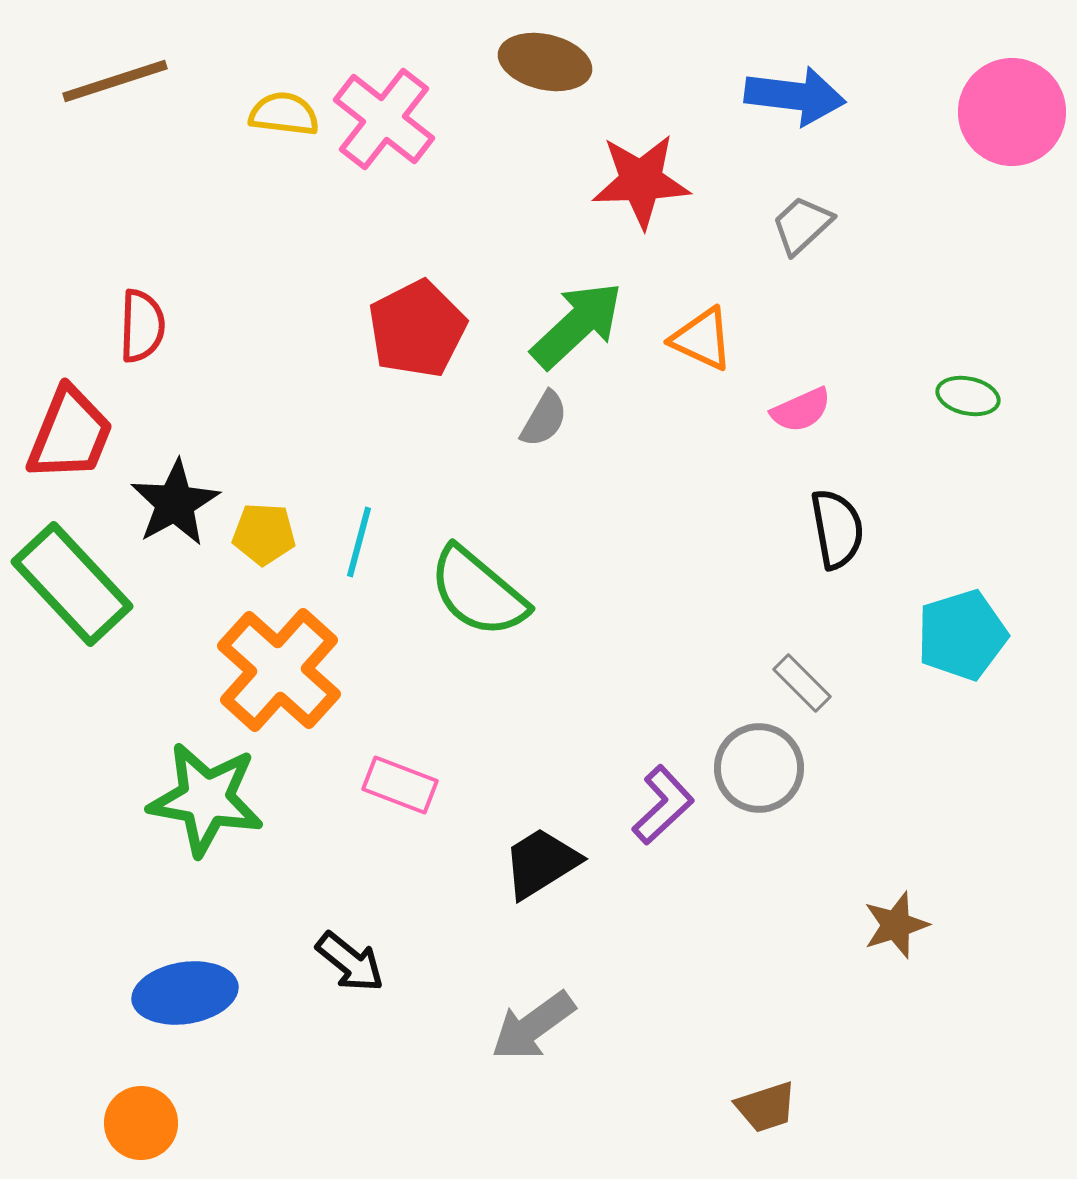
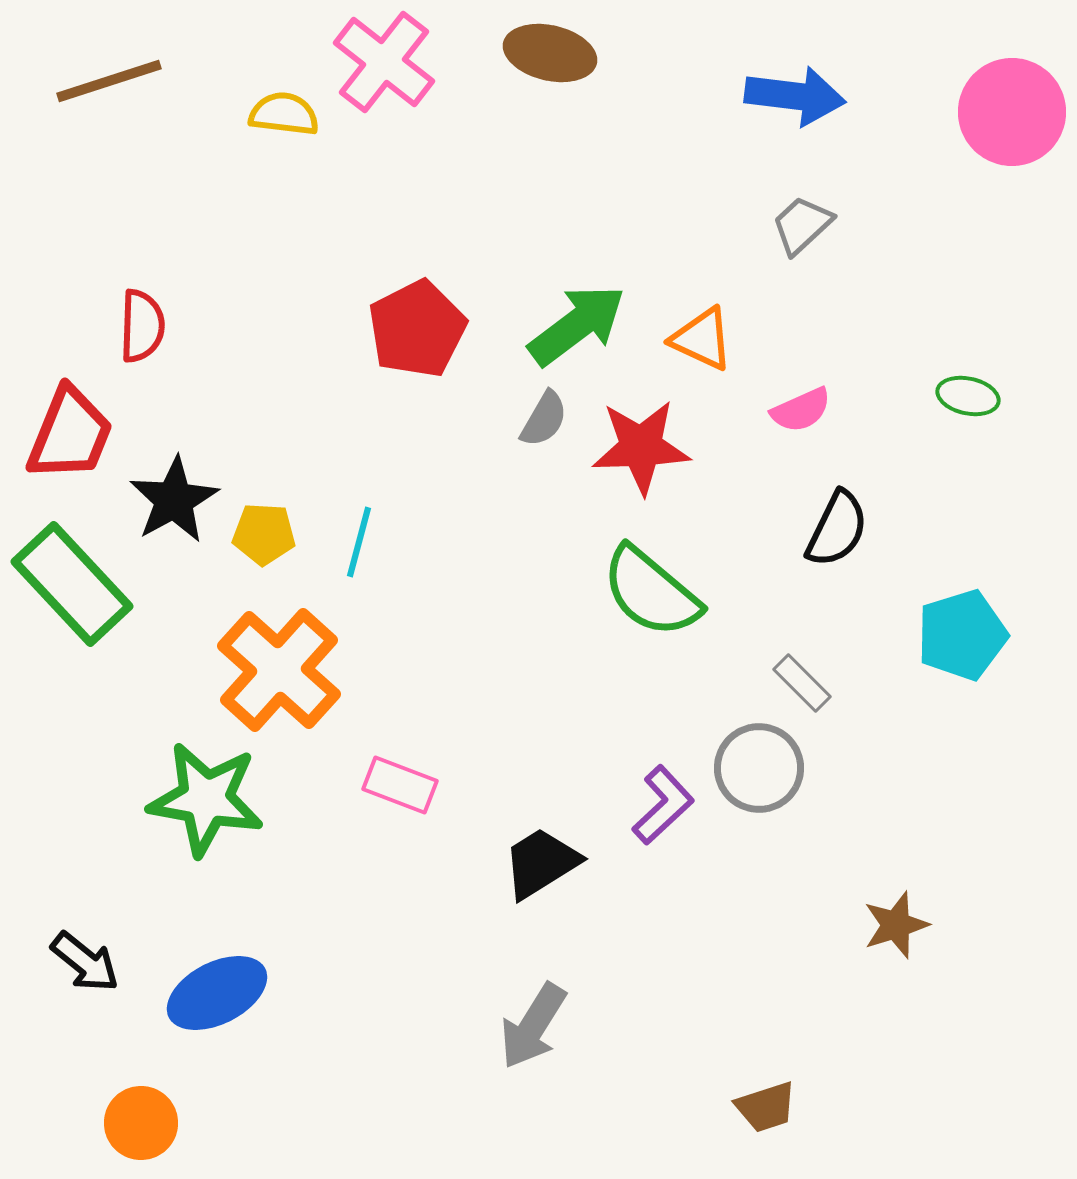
brown ellipse: moved 5 px right, 9 px up
brown line: moved 6 px left
pink cross: moved 57 px up
red star: moved 266 px down
green arrow: rotated 6 degrees clockwise
black star: moved 1 px left, 3 px up
black semicircle: rotated 36 degrees clockwise
green semicircle: moved 173 px right
black arrow: moved 265 px left
blue ellipse: moved 32 px right; rotated 18 degrees counterclockwise
gray arrow: rotated 22 degrees counterclockwise
